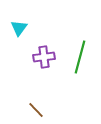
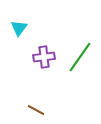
green line: rotated 20 degrees clockwise
brown line: rotated 18 degrees counterclockwise
